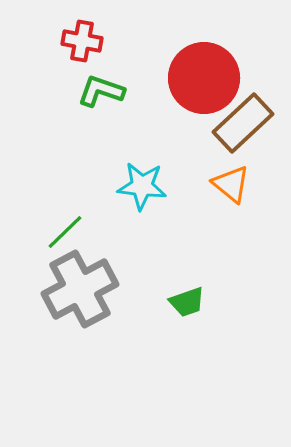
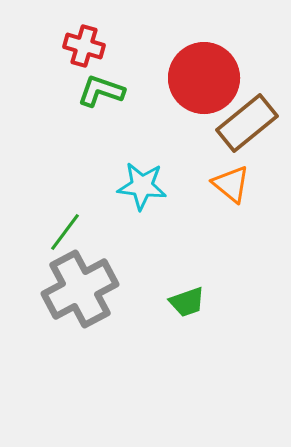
red cross: moved 2 px right, 5 px down; rotated 6 degrees clockwise
brown rectangle: moved 4 px right; rotated 4 degrees clockwise
green line: rotated 9 degrees counterclockwise
